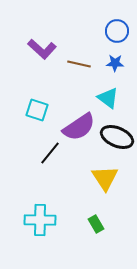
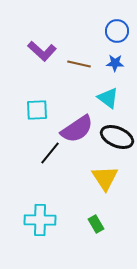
purple L-shape: moved 2 px down
cyan square: rotated 20 degrees counterclockwise
purple semicircle: moved 2 px left, 2 px down
